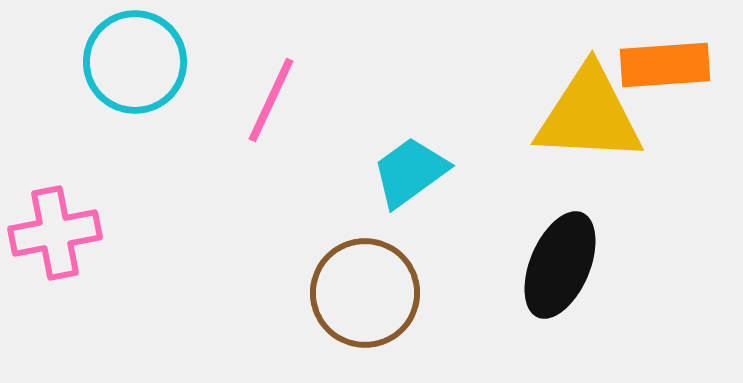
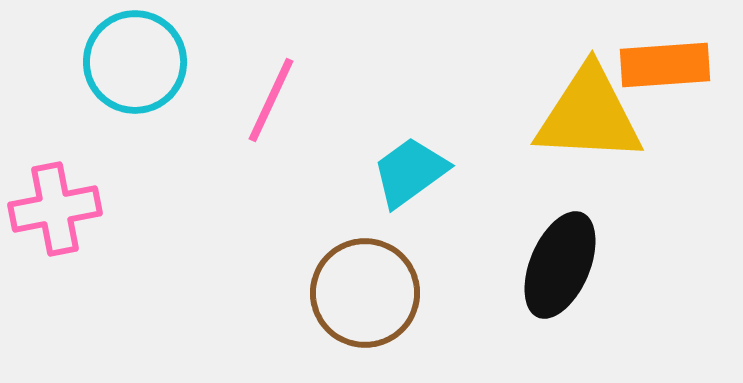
pink cross: moved 24 px up
